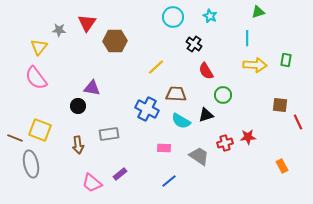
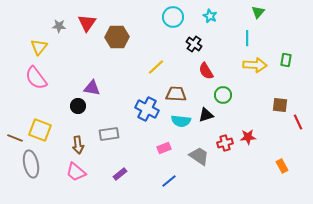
green triangle: rotated 32 degrees counterclockwise
gray star: moved 4 px up
brown hexagon: moved 2 px right, 4 px up
cyan semicircle: rotated 24 degrees counterclockwise
pink rectangle: rotated 24 degrees counterclockwise
pink trapezoid: moved 16 px left, 11 px up
